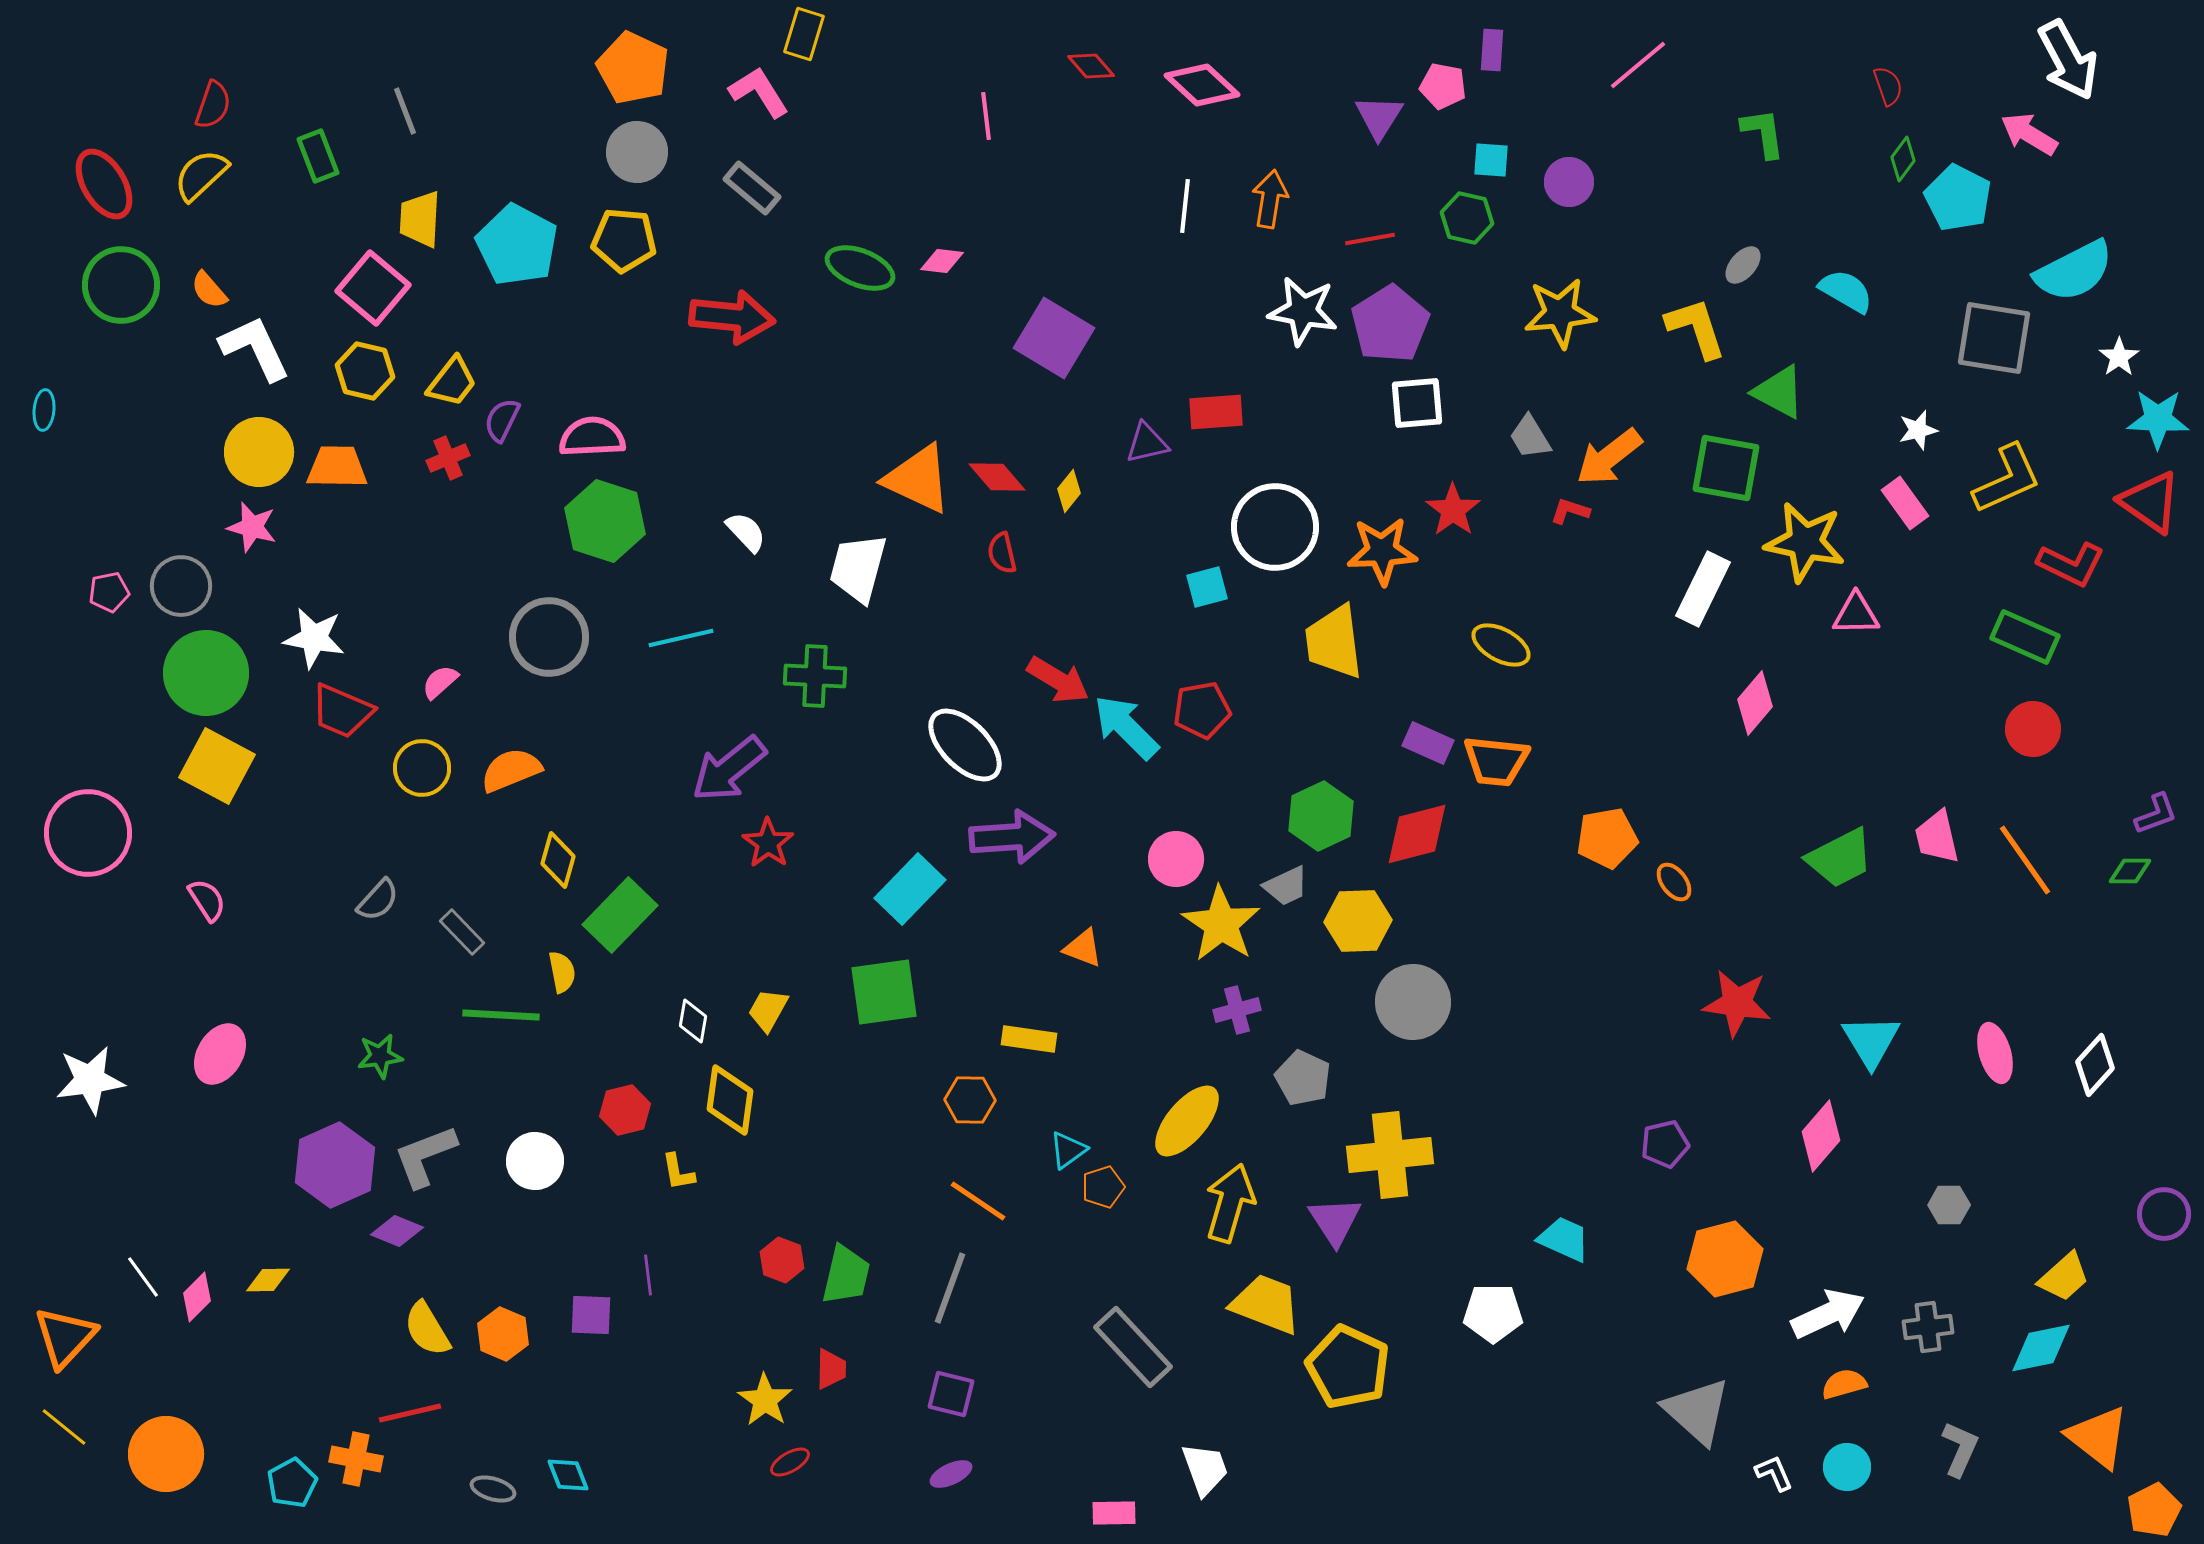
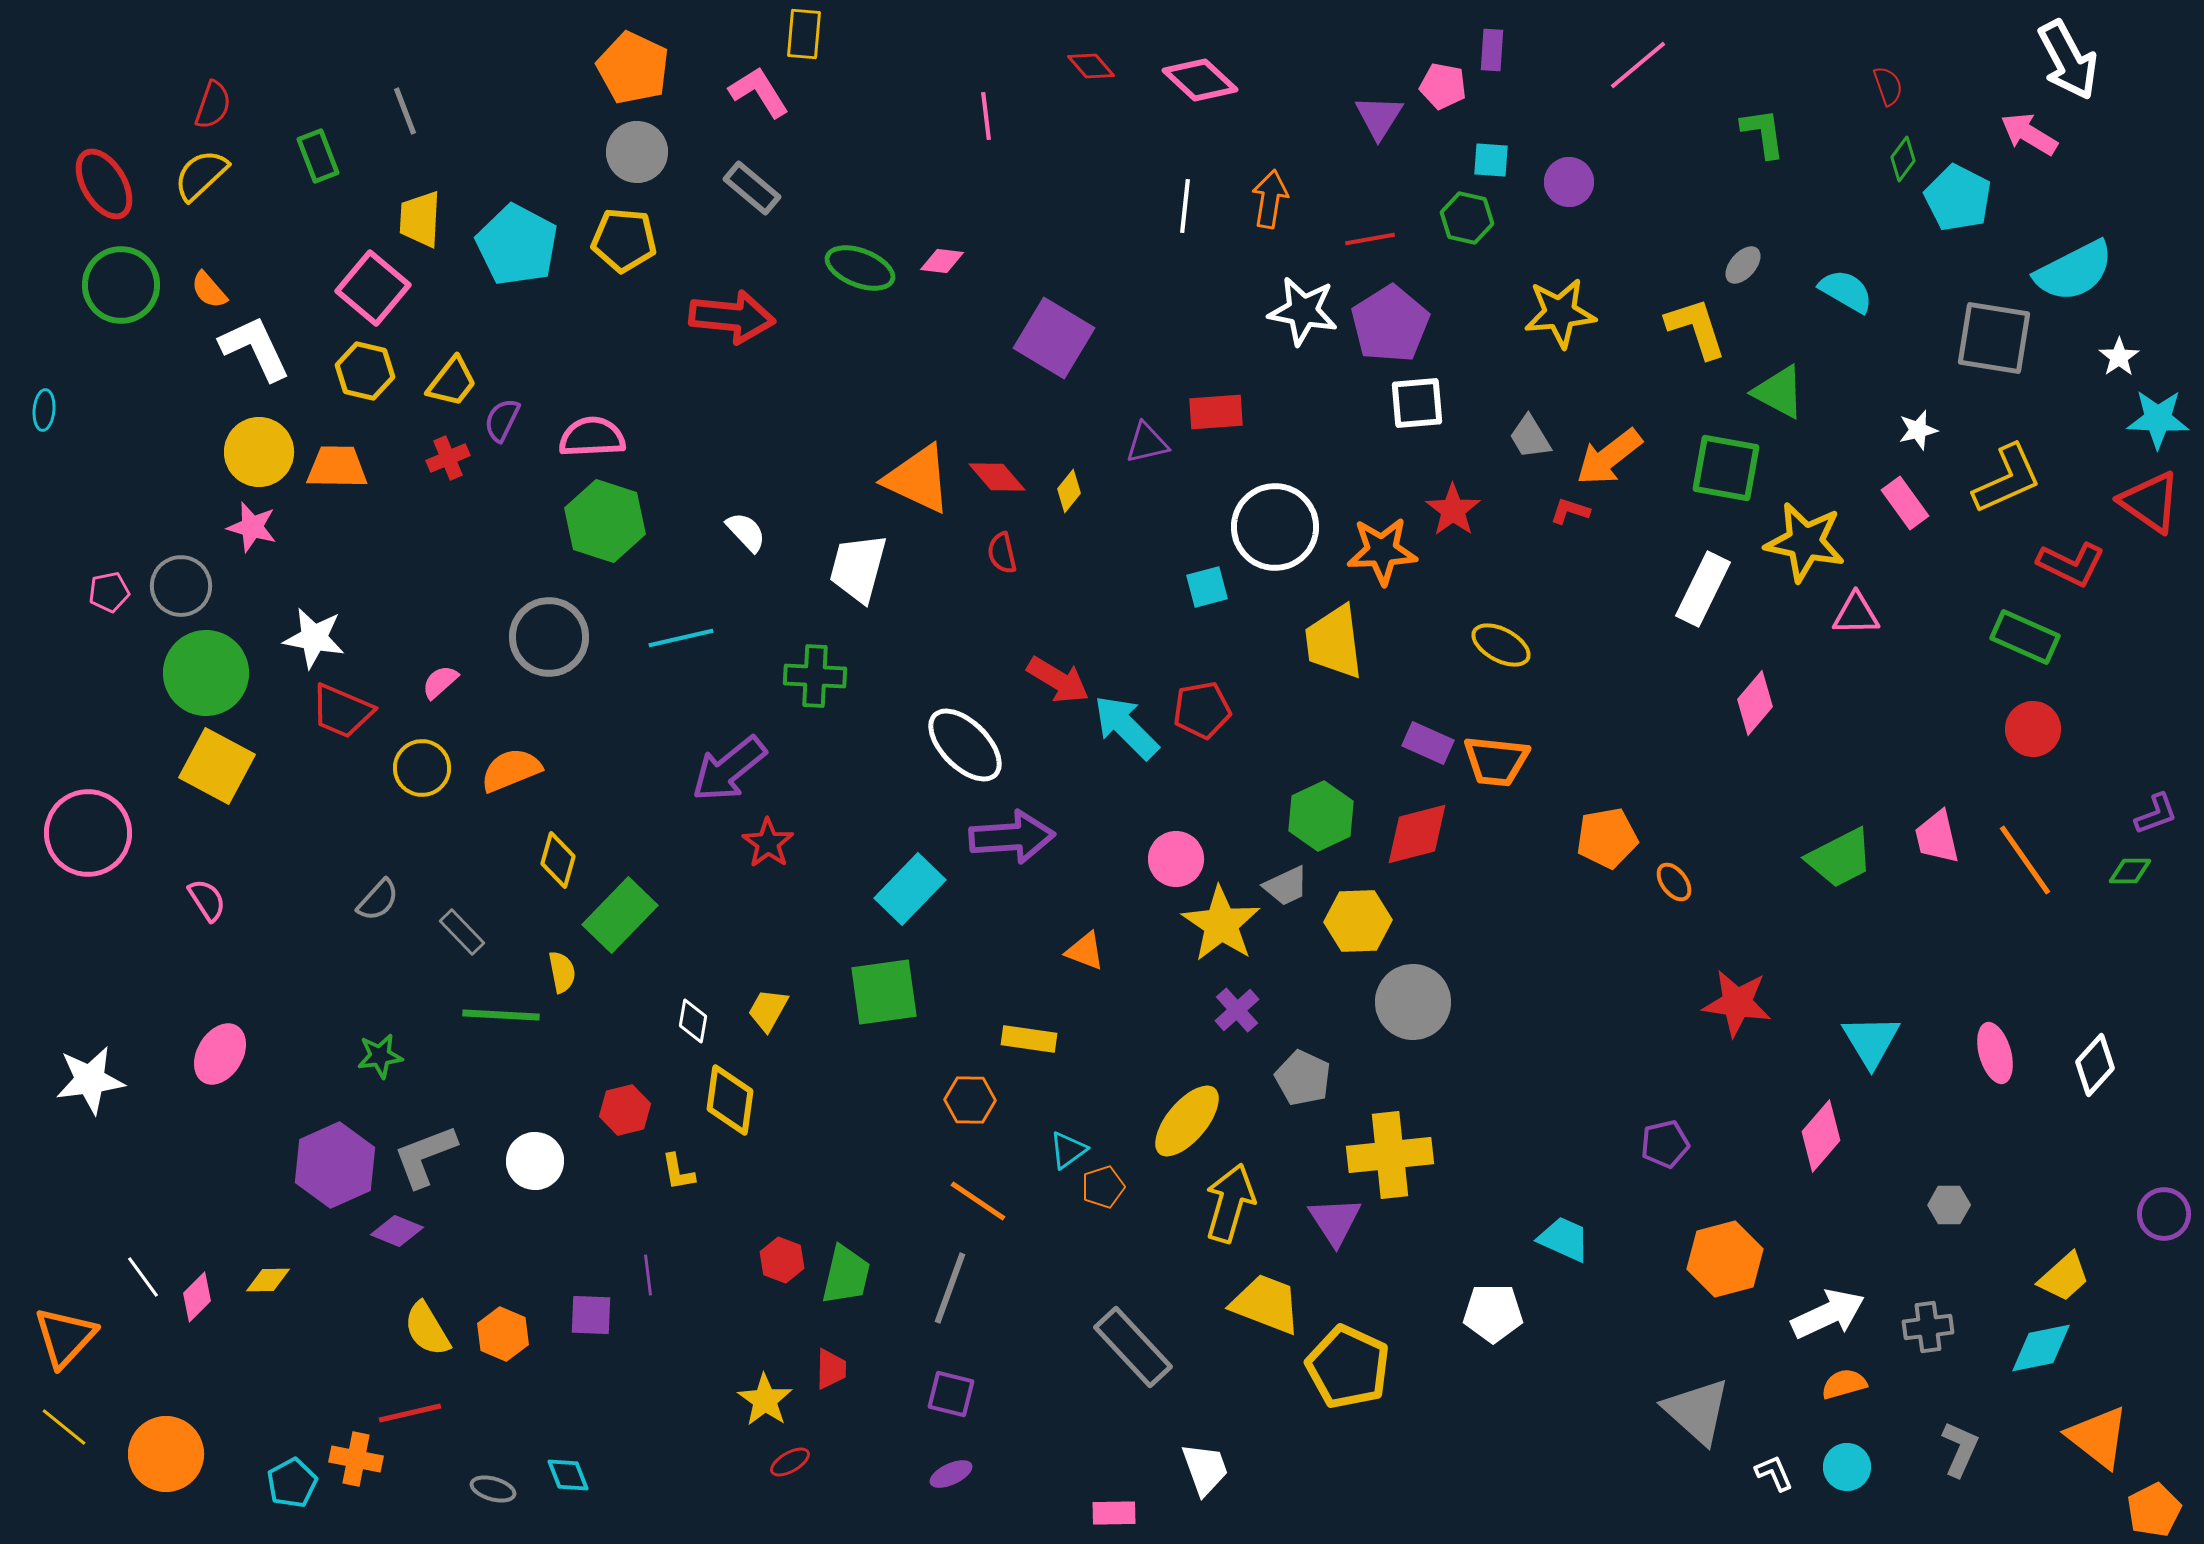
yellow rectangle at (804, 34): rotated 12 degrees counterclockwise
pink diamond at (1202, 85): moved 2 px left, 5 px up
orange triangle at (1083, 948): moved 2 px right, 3 px down
purple cross at (1237, 1010): rotated 27 degrees counterclockwise
